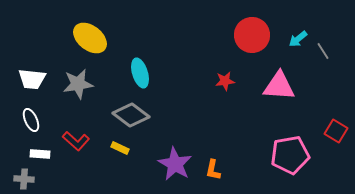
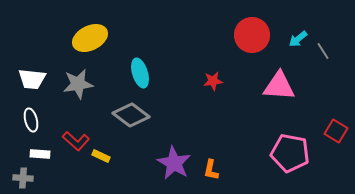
yellow ellipse: rotated 64 degrees counterclockwise
red star: moved 12 px left
white ellipse: rotated 10 degrees clockwise
yellow rectangle: moved 19 px left, 8 px down
pink pentagon: moved 2 px up; rotated 21 degrees clockwise
purple star: moved 1 px left, 1 px up
orange L-shape: moved 2 px left
gray cross: moved 1 px left, 1 px up
